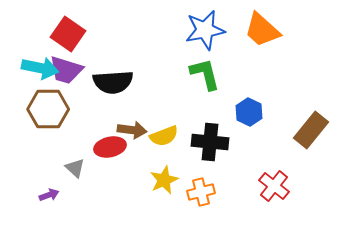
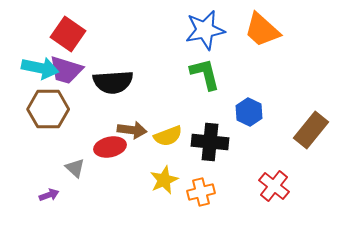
yellow semicircle: moved 4 px right
